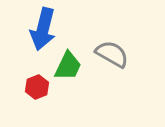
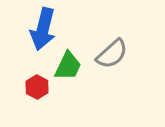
gray semicircle: rotated 108 degrees clockwise
red hexagon: rotated 10 degrees counterclockwise
